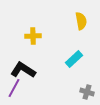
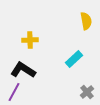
yellow semicircle: moved 5 px right
yellow cross: moved 3 px left, 4 px down
purple line: moved 4 px down
gray cross: rotated 32 degrees clockwise
